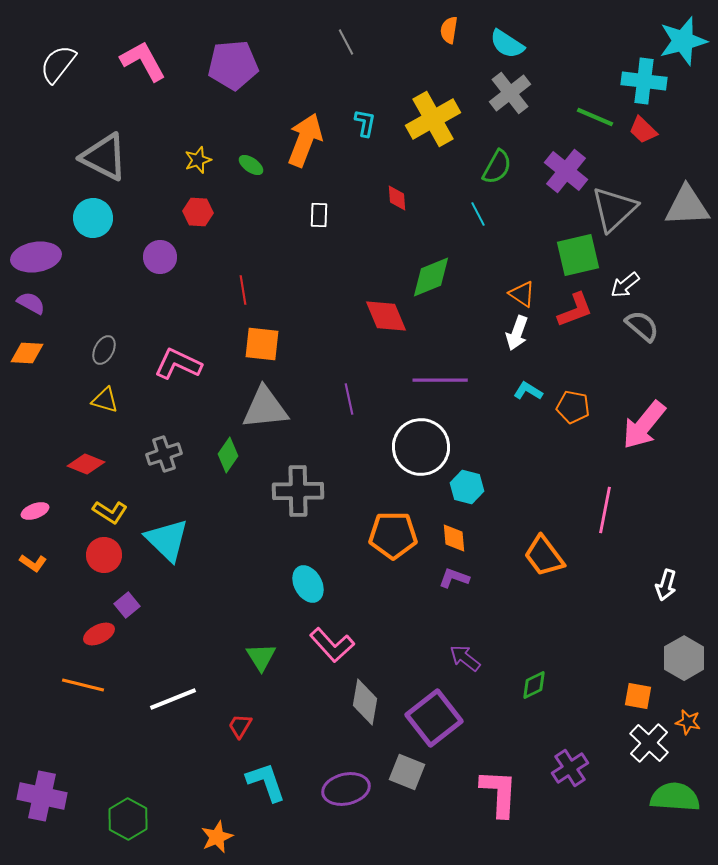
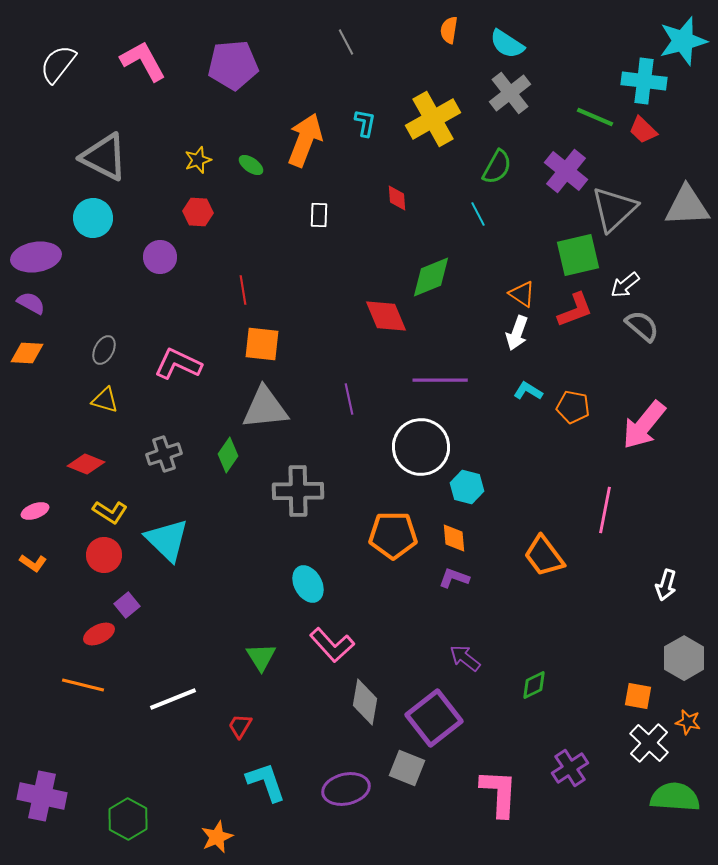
gray square at (407, 772): moved 4 px up
